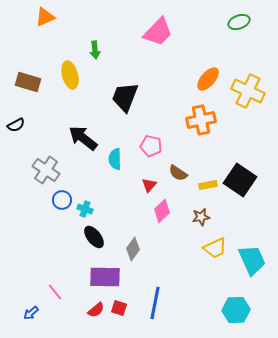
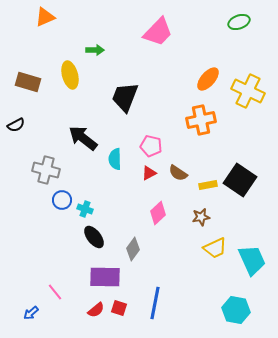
green arrow: rotated 84 degrees counterclockwise
gray cross: rotated 20 degrees counterclockwise
red triangle: moved 12 px up; rotated 21 degrees clockwise
pink diamond: moved 4 px left, 2 px down
cyan hexagon: rotated 12 degrees clockwise
